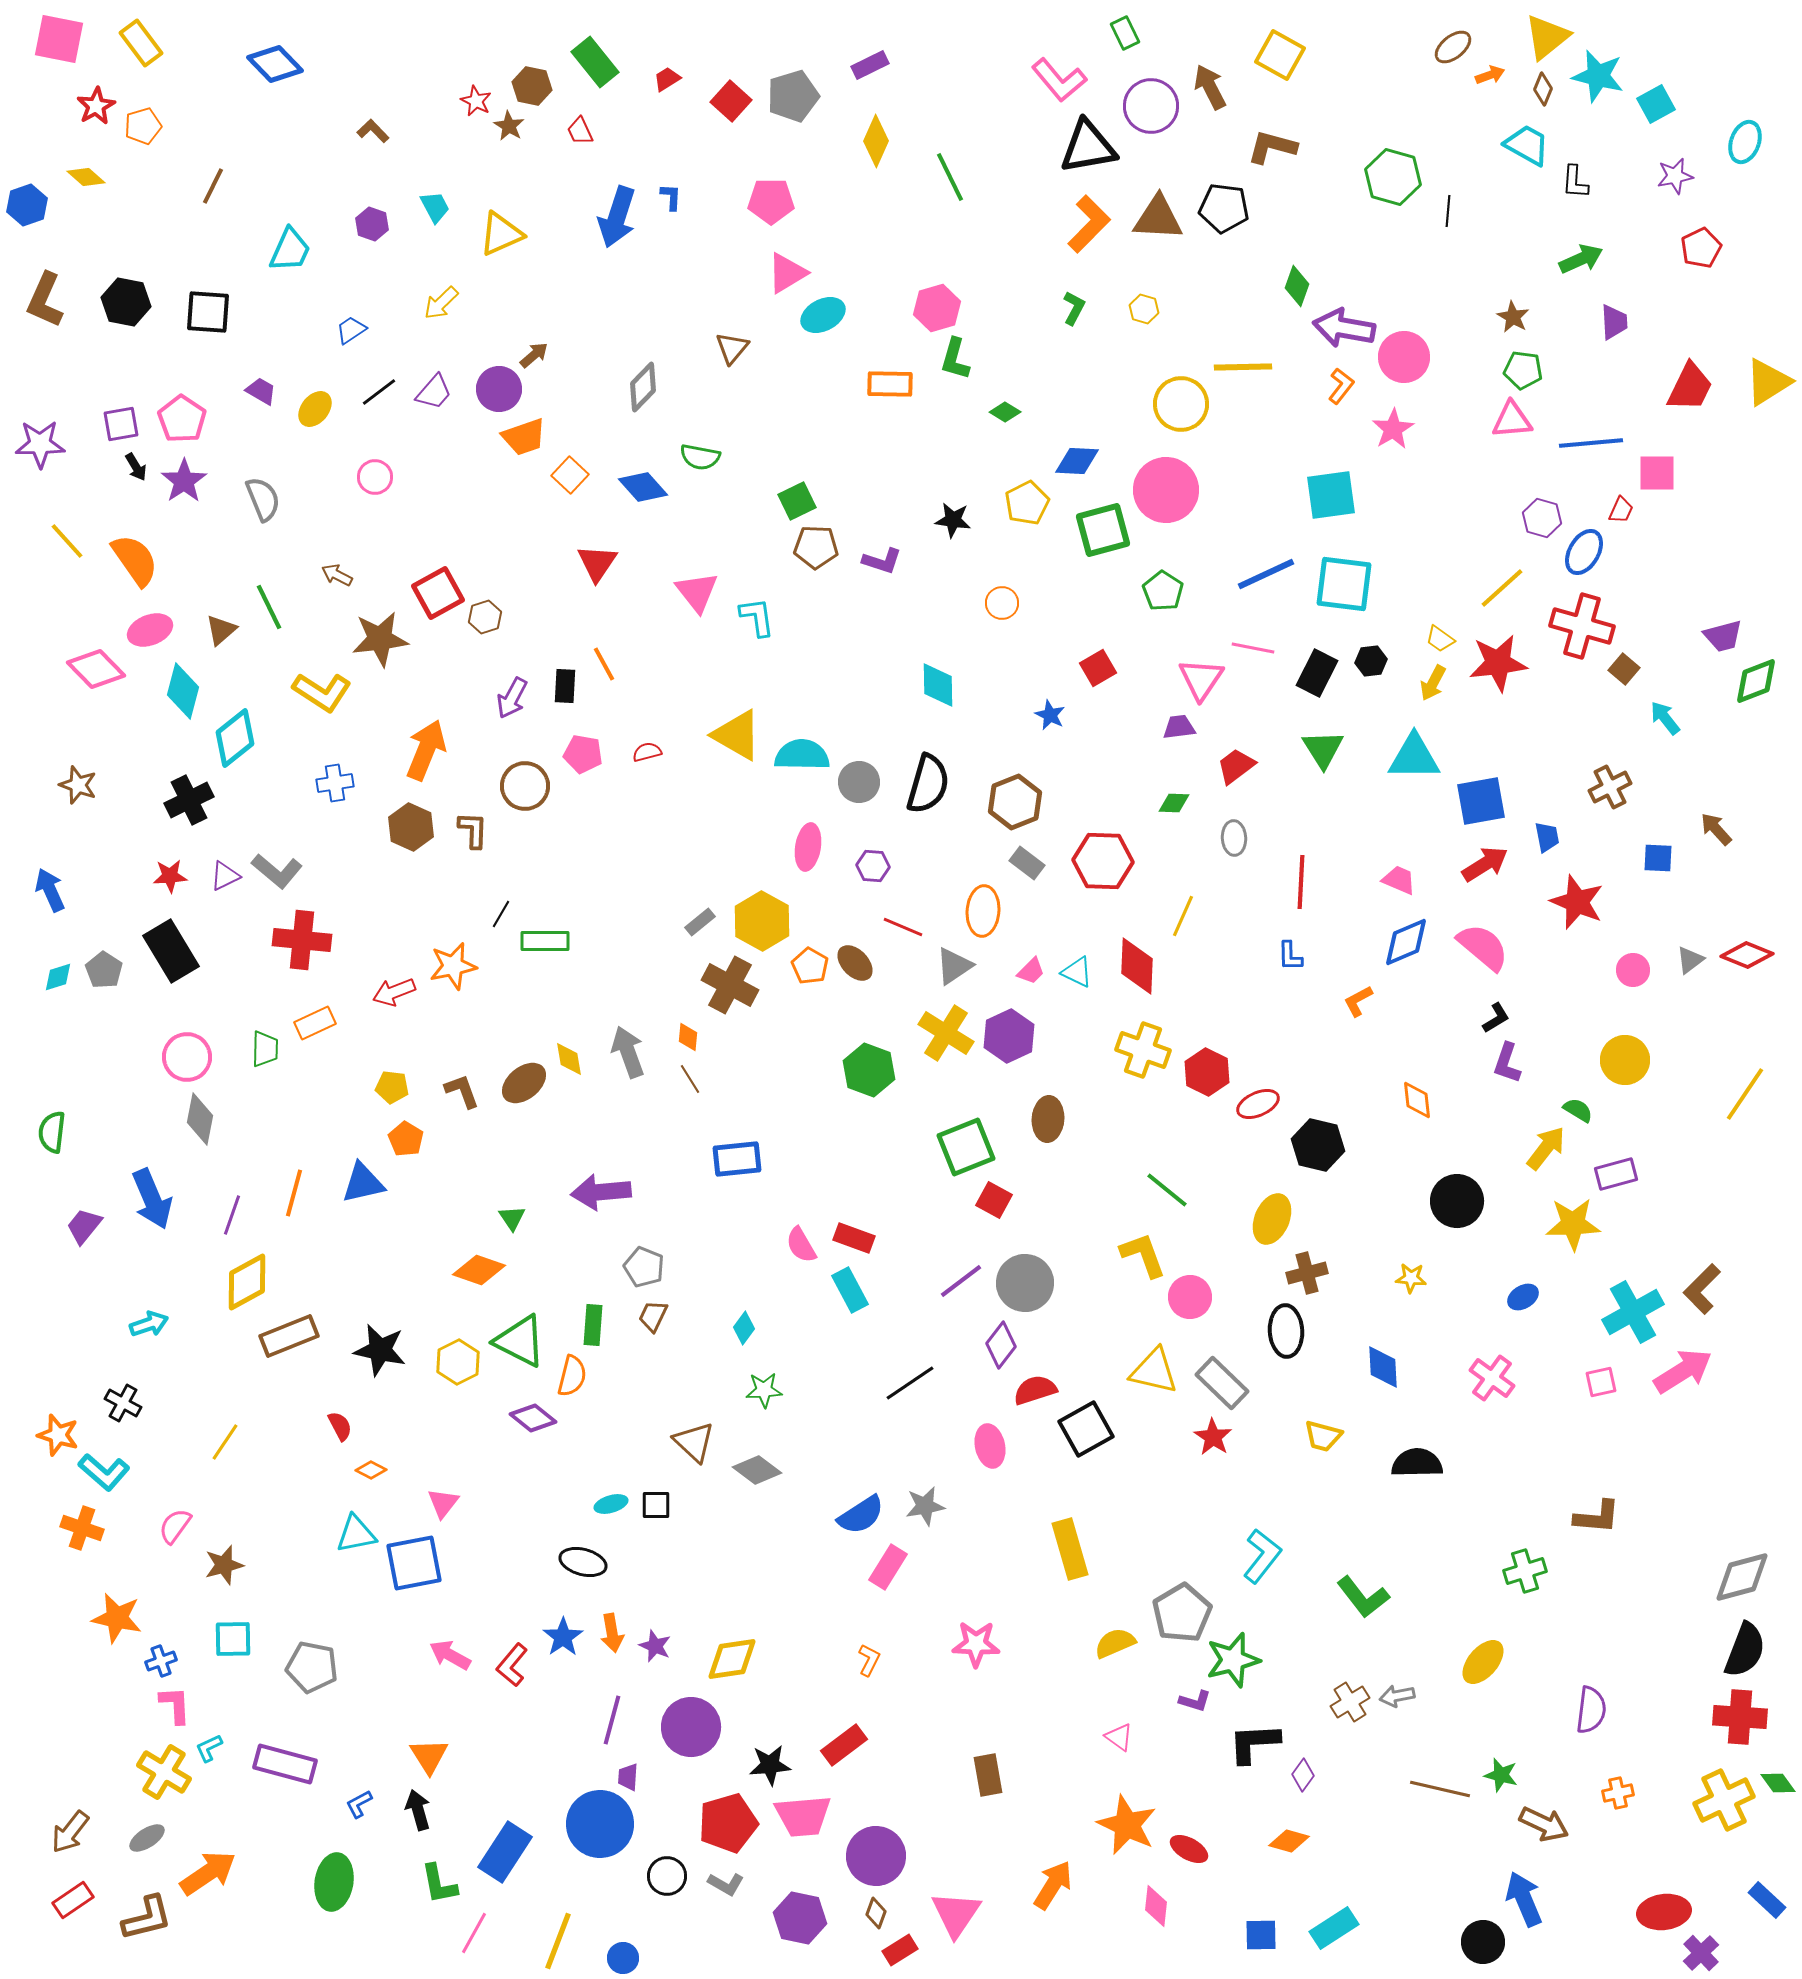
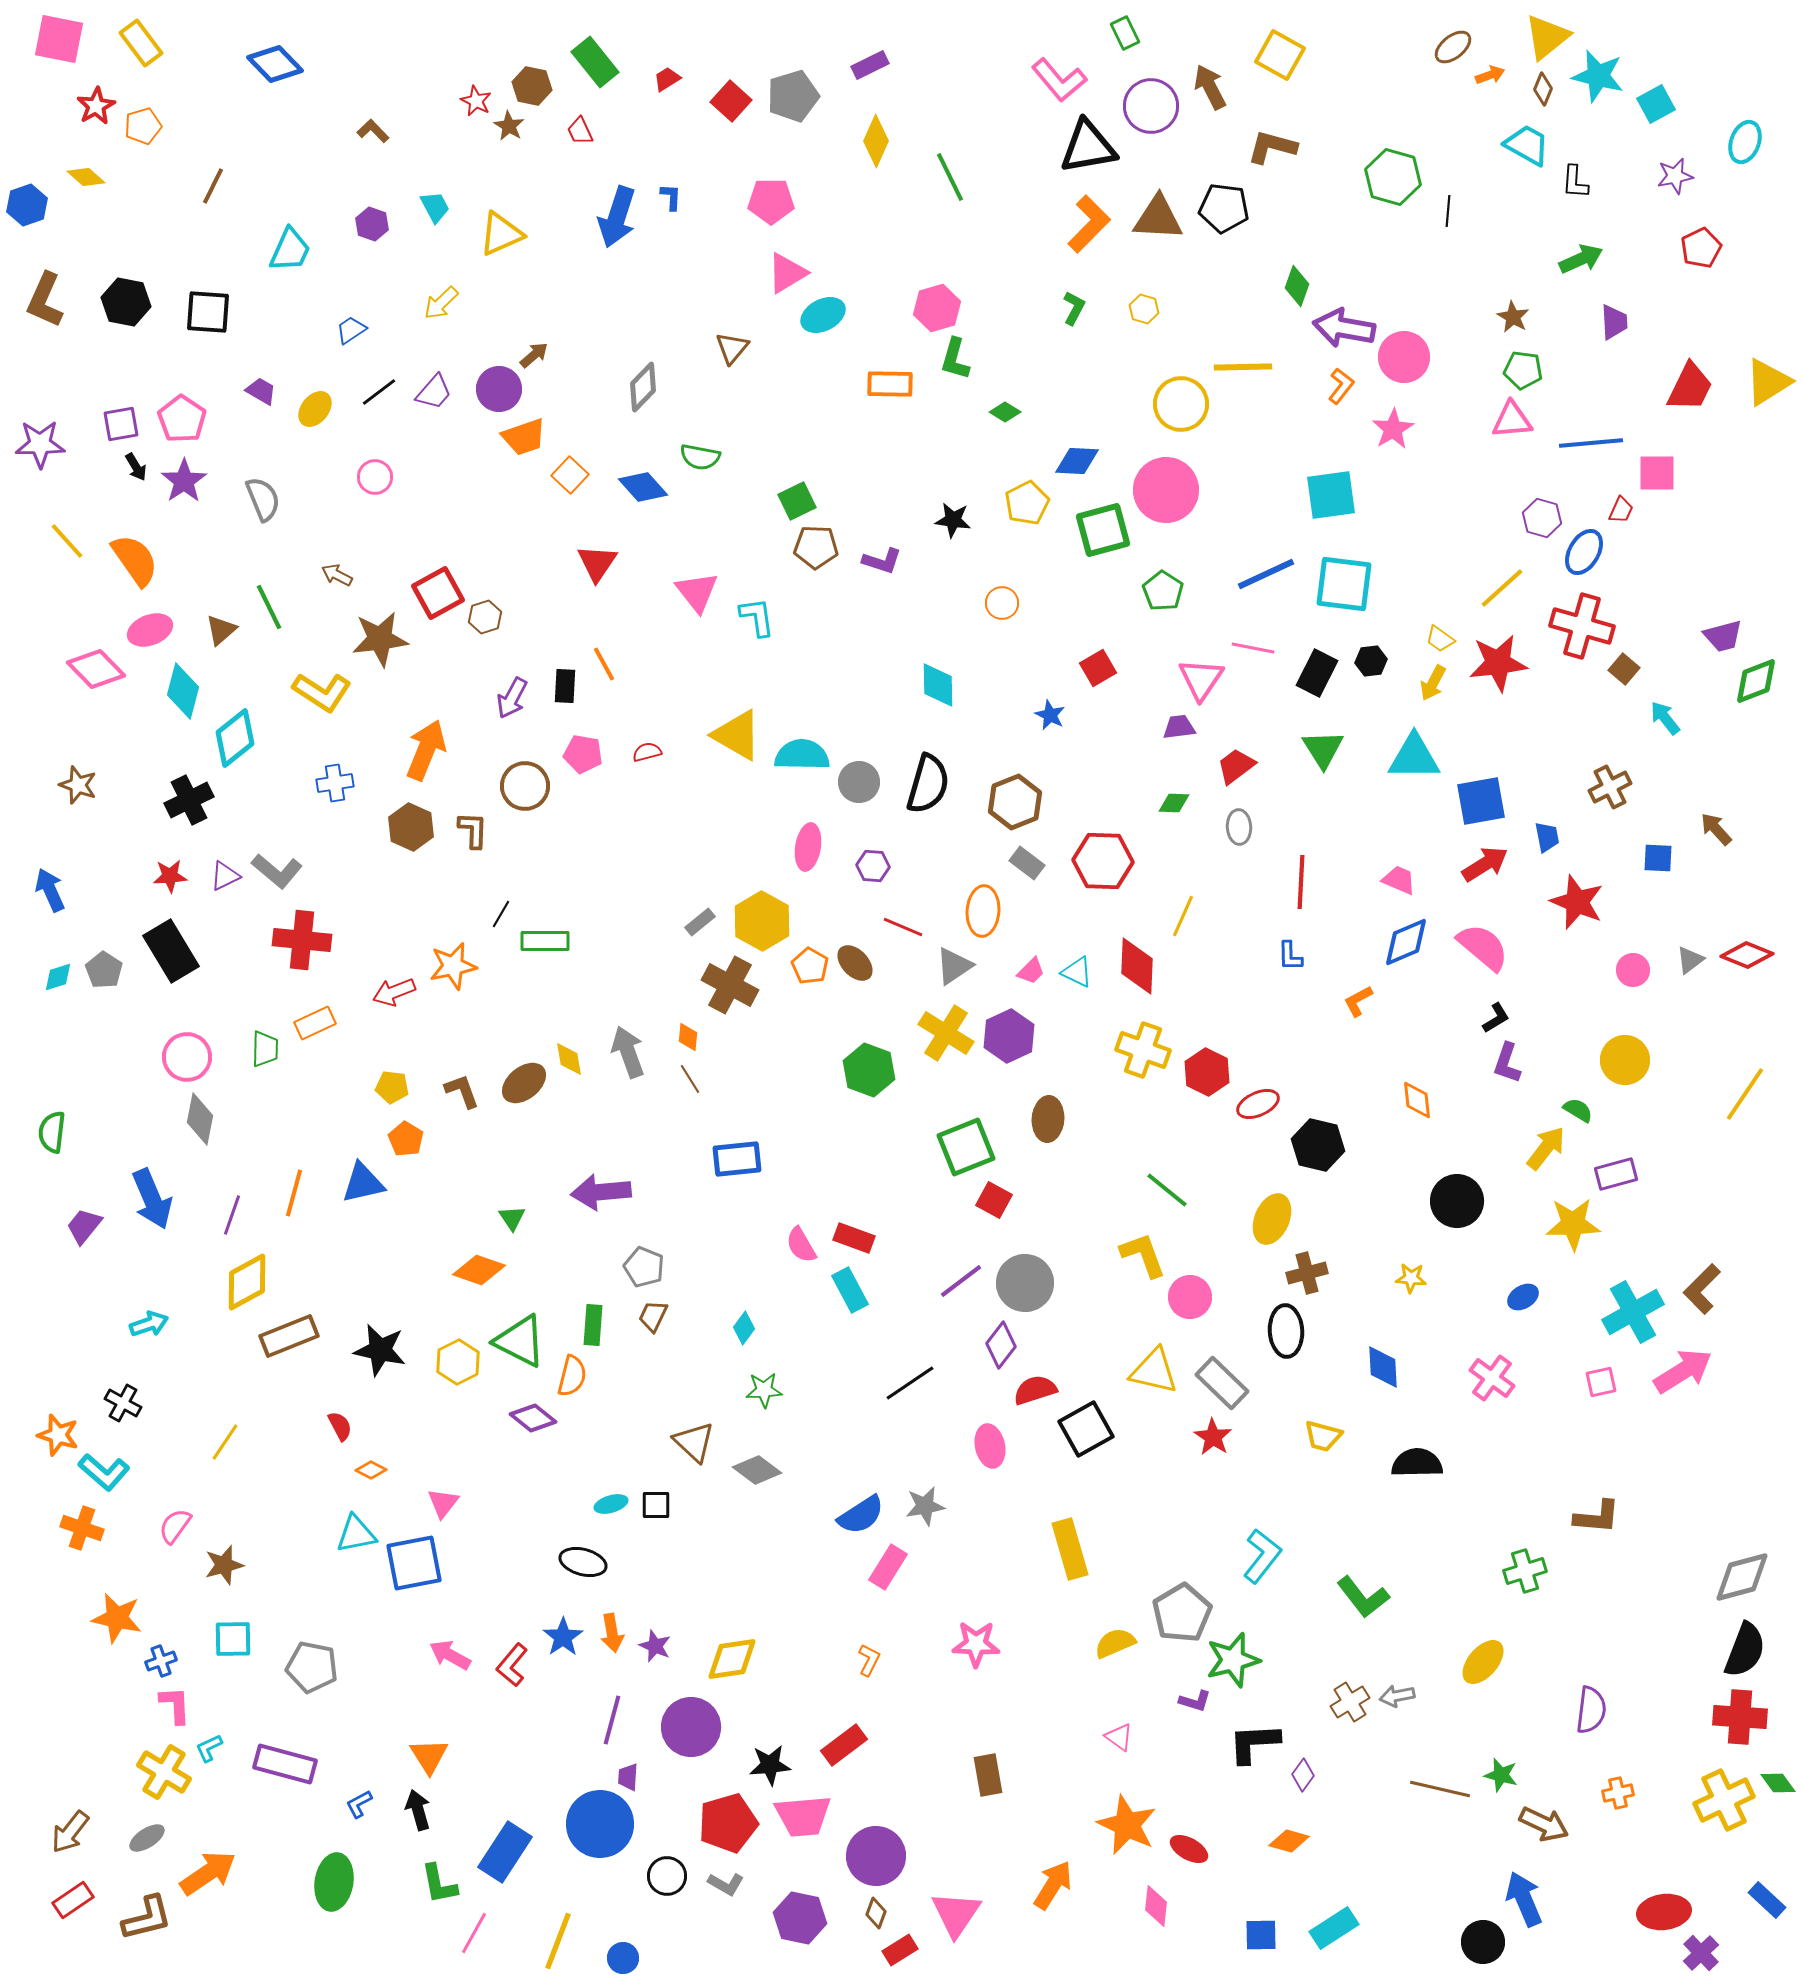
gray ellipse at (1234, 838): moved 5 px right, 11 px up
